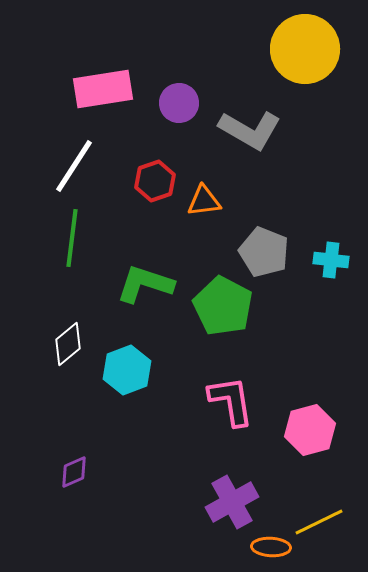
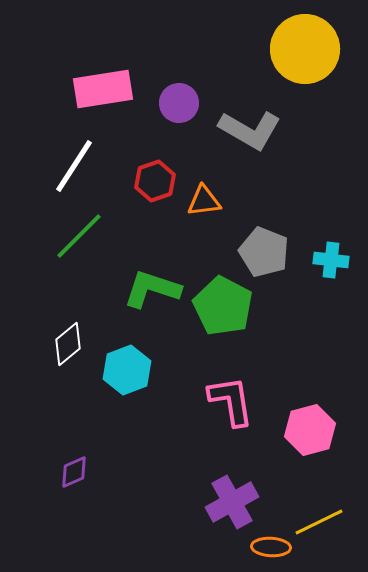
green line: moved 7 px right, 2 px up; rotated 38 degrees clockwise
green L-shape: moved 7 px right, 5 px down
